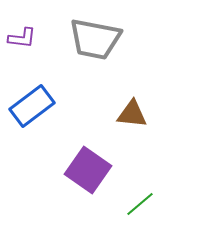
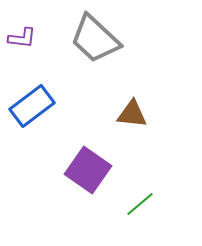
gray trapezoid: rotated 32 degrees clockwise
